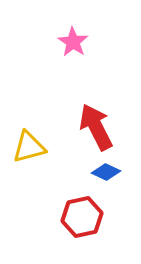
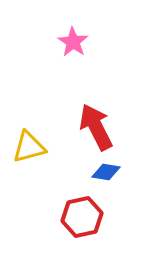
blue diamond: rotated 16 degrees counterclockwise
